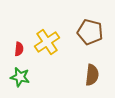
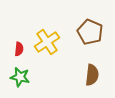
brown pentagon: rotated 10 degrees clockwise
